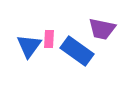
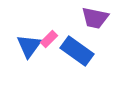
purple trapezoid: moved 7 px left, 11 px up
pink rectangle: rotated 42 degrees clockwise
